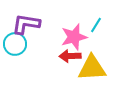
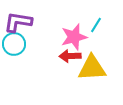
purple L-shape: moved 8 px left, 2 px up
cyan circle: moved 1 px left
